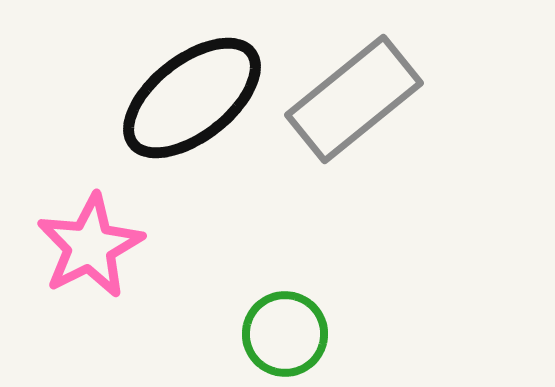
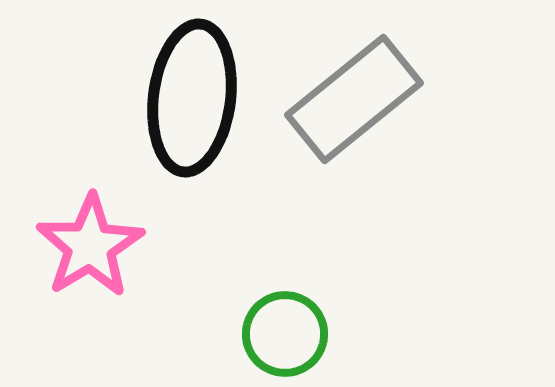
black ellipse: rotated 45 degrees counterclockwise
pink star: rotated 4 degrees counterclockwise
